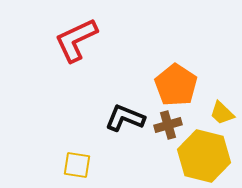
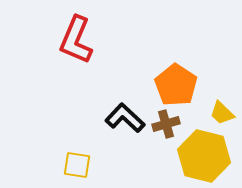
red L-shape: rotated 42 degrees counterclockwise
black L-shape: rotated 21 degrees clockwise
brown cross: moved 2 px left, 1 px up
